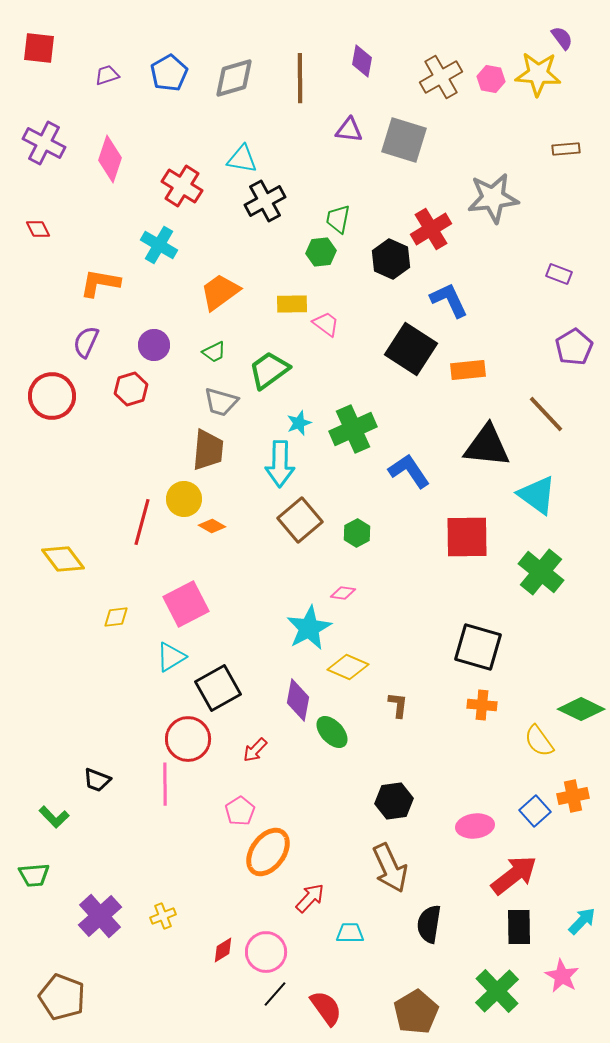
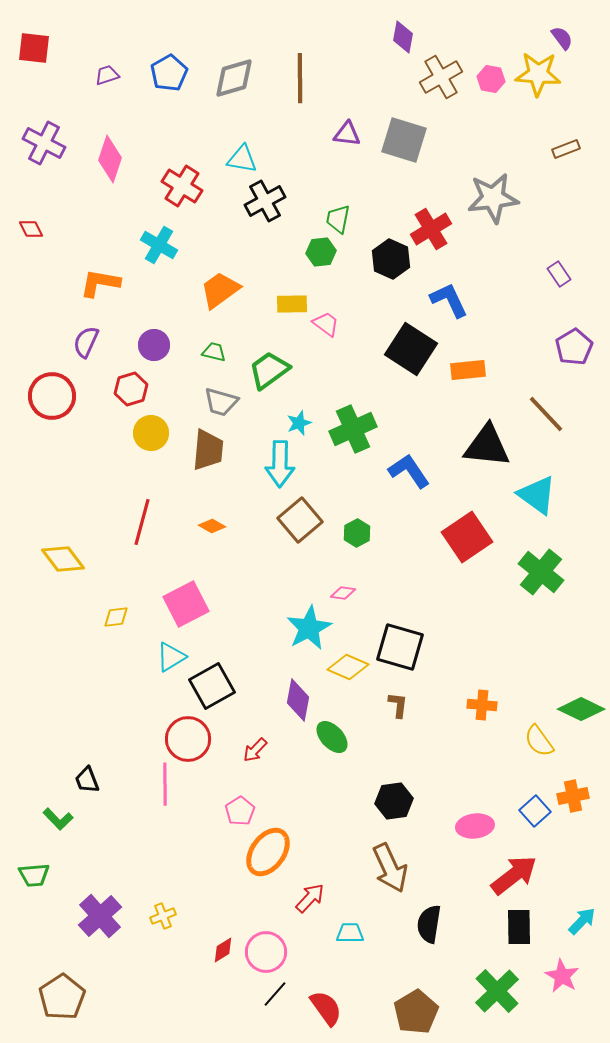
red square at (39, 48): moved 5 px left
purple diamond at (362, 61): moved 41 px right, 24 px up
purple triangle at (349, 130): moved 2 px left, 4 px down
brown rectangle at (566, 149): rotated 16 degrees counterclockwise
red diamond at (38, 229): moved 7 px left
purple rectangle at (559, 274): rotated 35 degrees clockwise
orange trapezoid at (220, 292): moved 2 px up
green trapezoid at (214, 352): rotated 140 degrees counterclockwise
yellow circle at (184, 499): moved 33 px left, 66 px up
red square at (467, 537): rotated 33 degrees counterclockwise
black square at (478, 647): moved 78 px left
black square at (218, 688): moved 6 px left, 2 px up
green ellipse at (332, 732): moved 5 px down
black trapezoid at (97, 780): moved 10 px left; rotated 48 degrees clockwise
green L-shape at (54, 817): moved 4 px right, 2 px down
brown pentagon at (62, 997): rotated 18 degrees clockwise
